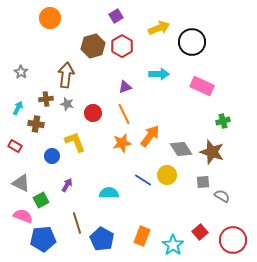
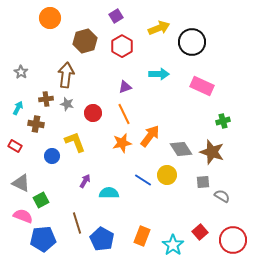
brown hexagon at (93, 46): moved 8 px left, 5 px up
purple arrow at (67, 185): moved 18 px right, 4 px up
